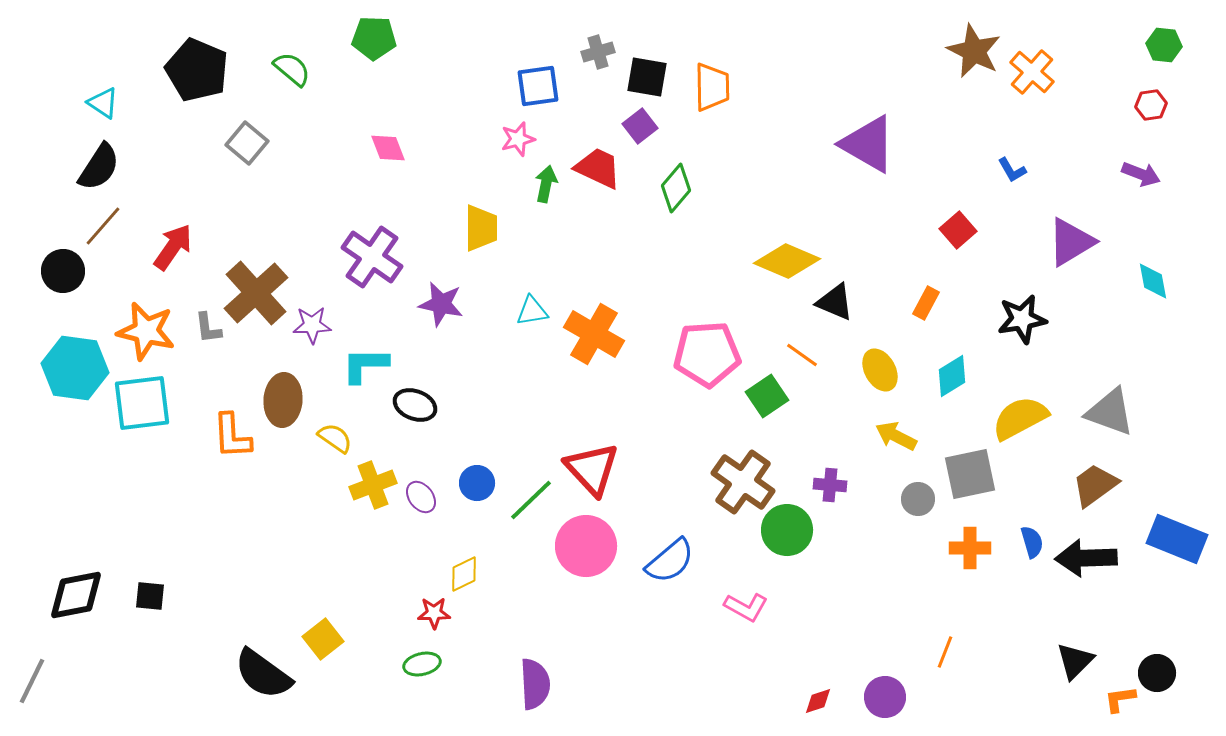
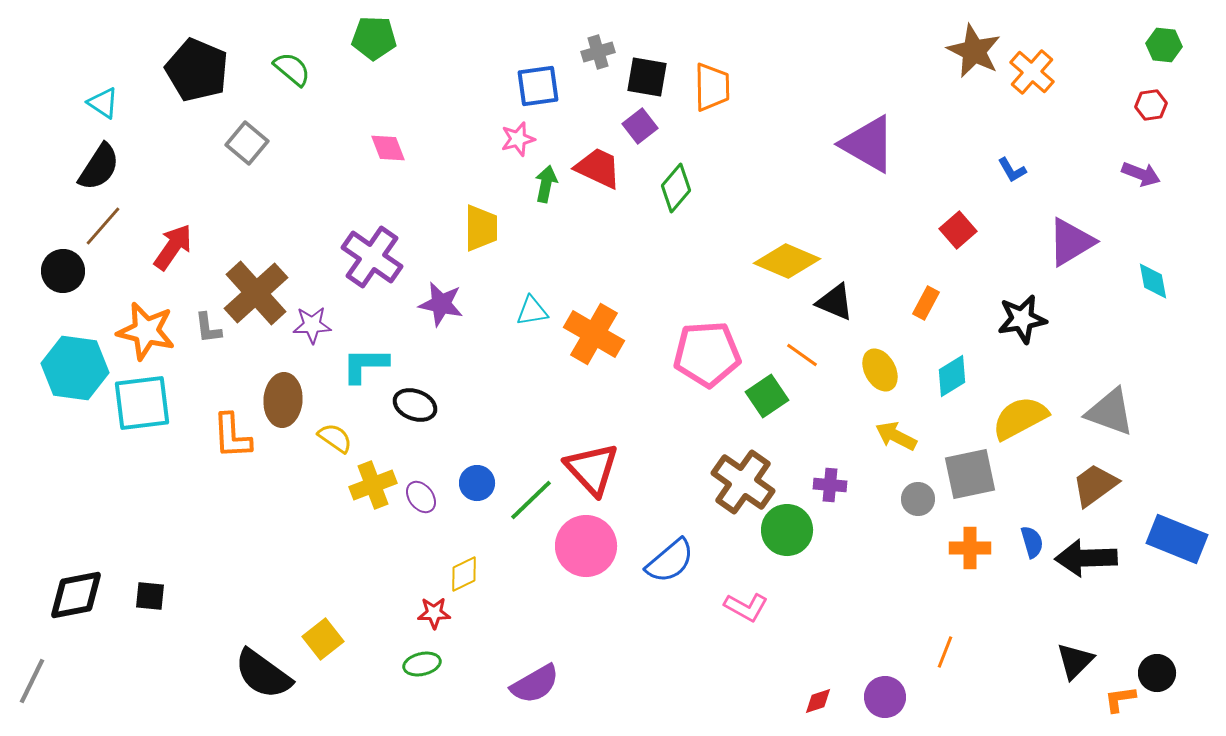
purple semicircle at (535, 684): rotated 63 degrees clockwise
